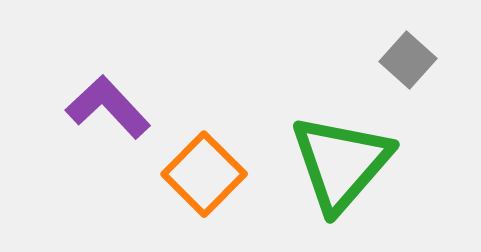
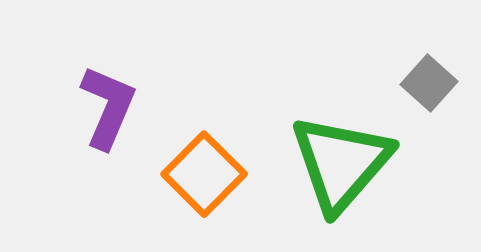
gray square: moved 21 px right, 23 px down
purple L-shape: rotated 66 degrees clockwise
